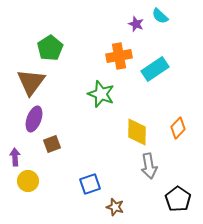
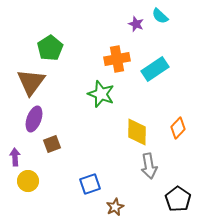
orange cross: moved 2 px left, 3 px down
brown star: rotated 30 degrees clockwise
